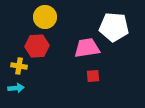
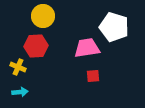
yellow circle: moved 2 px left, 1 px up
white pentagon: rotated 12 degrees clockwise
red hexagon: moved 1 px left
yellow cross: moved 1 px left, 1 px down; rotated 14 degrees clockwise
cyan arrow: moved 4 px right, 4 px down
